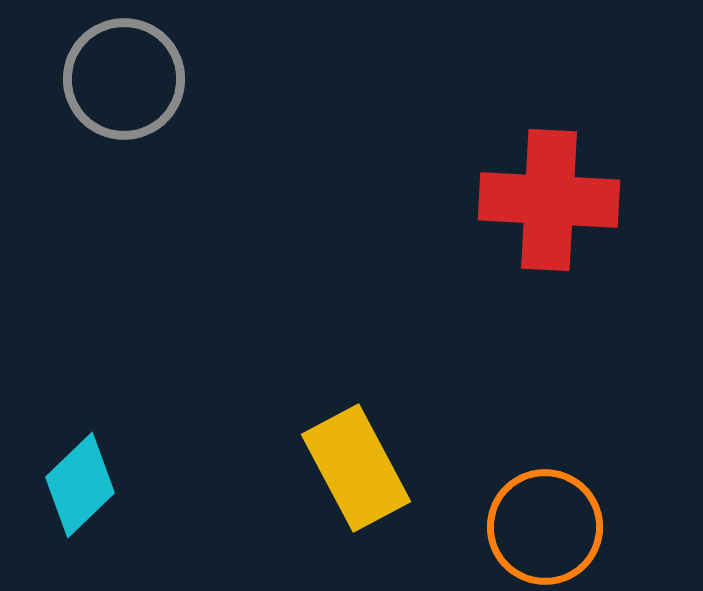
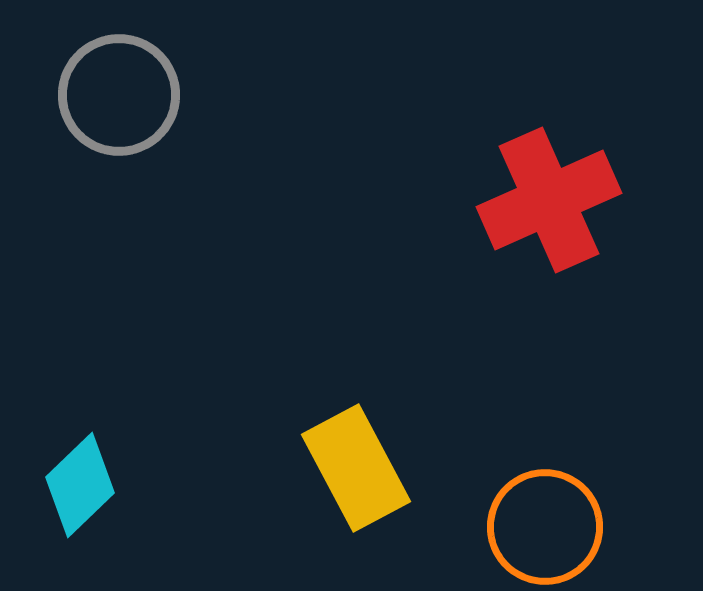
gray circle: moved 5 px left, 16 px down
red cross: rotated 27 degrees counterclockwise
